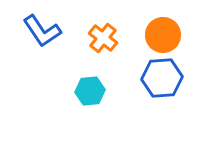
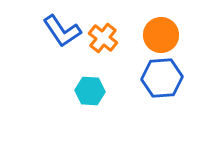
blue L-shape: moved 20 px right
orange circle: moved 2 px left
cyan hexagon: rotated 8 degrees clockwise
